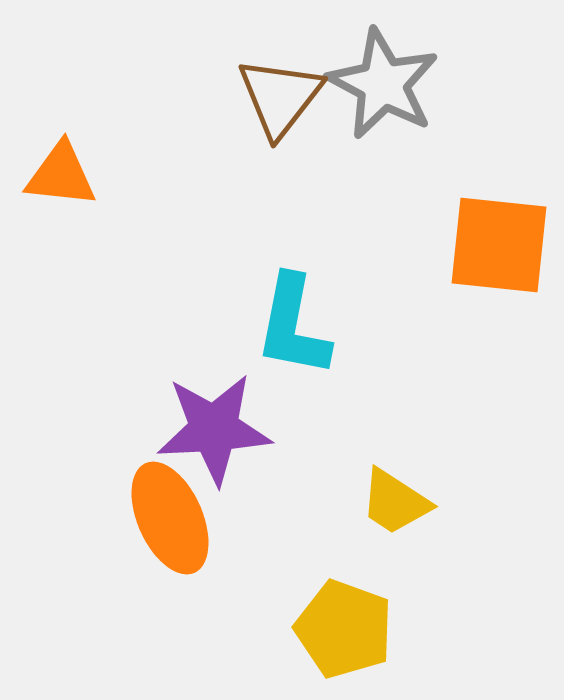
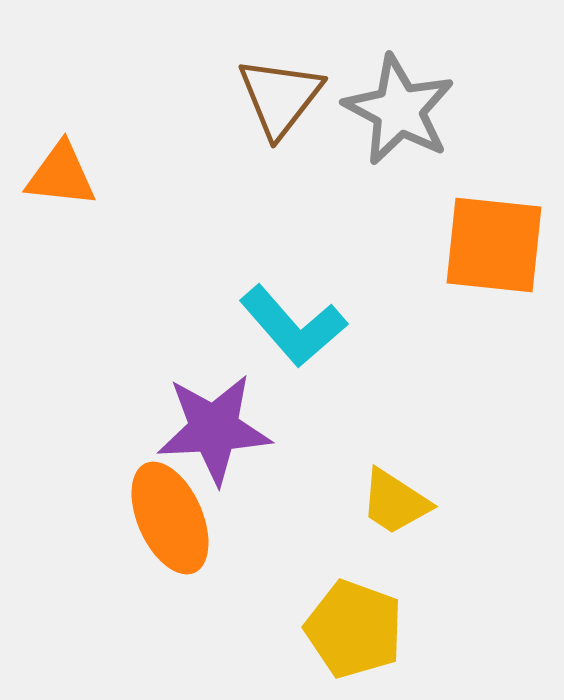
gray star: moved 16 px right, 26 px down
orange square: moved 5 px left
cyan L-shape: rotated 52 degrees counterclockwise
yellow pentagon: moved 10 px right
